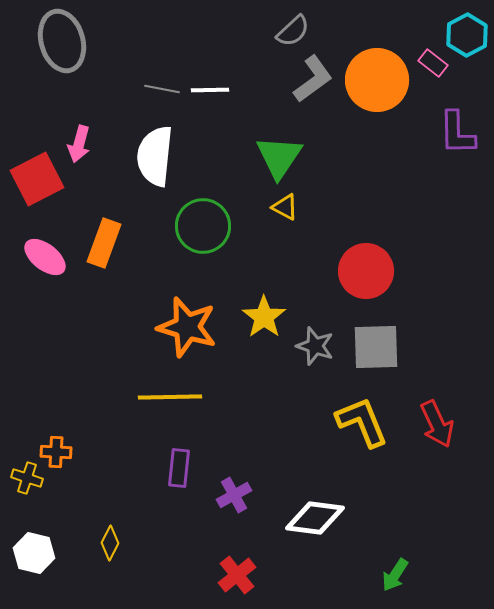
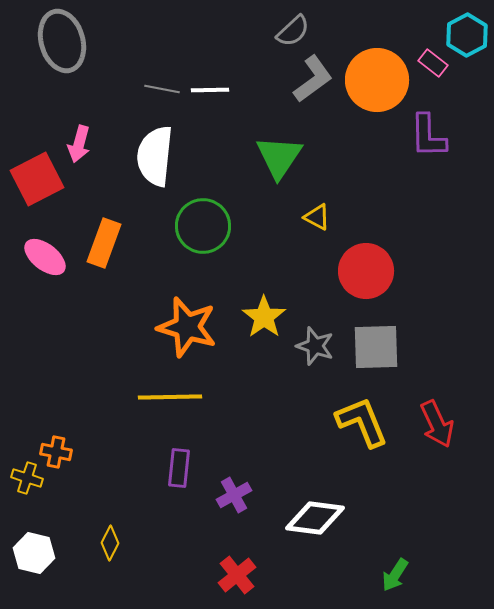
purple L-shape: moved 29 px left, 3 px down
yellow triangle: moved 32 px right, 10 px down
orange cross: rotated 8 degrees clockwise
